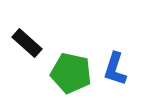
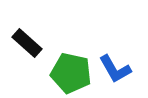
blue L-shape: rotated 48 degrees counterclockwise
